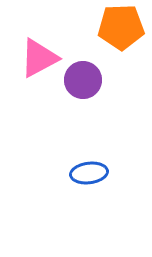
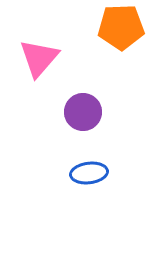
pink triangle: rotated 21 degrees counterclockwise
purple circle: moved 32 px down
